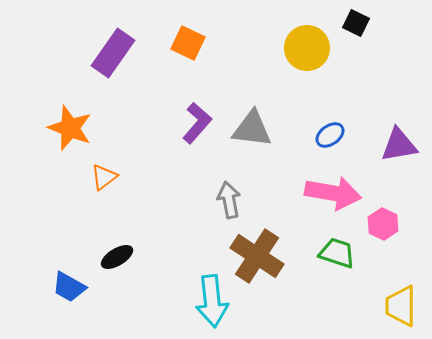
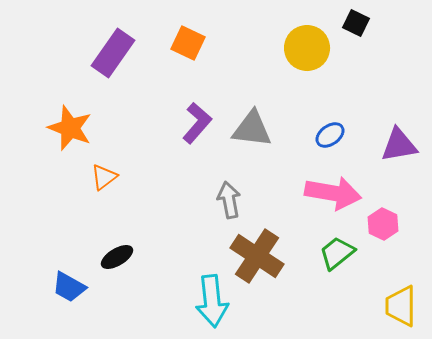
green trapezoid: rotated 57 degrees counterclockwise
